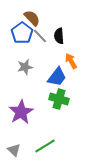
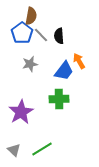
brown semicircle: moved 1 px left, 2 px up; rotated 54 degrees clockwise
gray line: moved 1 px right, 1 px up
orange arrow: moved 8 px right
gray star: moved 5 px right, 3 px up
blue trapezoid: moved 7 px right, 6 px up
green cross: rotated 18 degrees counterclockwise
green line: moved 3 px left, 3 px down
